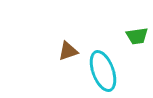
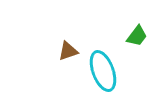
green trapezoid: rotated 45 degrees counterclockwise
